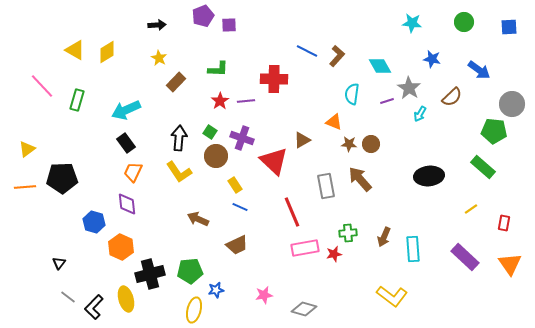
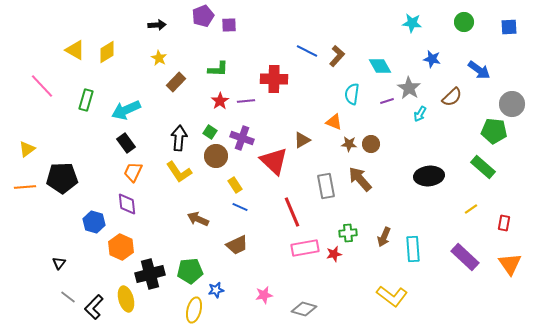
green rectangle at (77, 100): moved 9 px right
